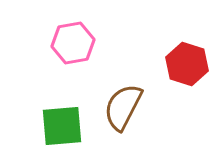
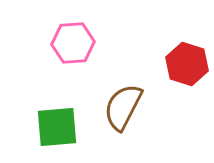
pink hexagon: rotated 6 degrees clockwise
green square: moved 5 px left, 1 px down
